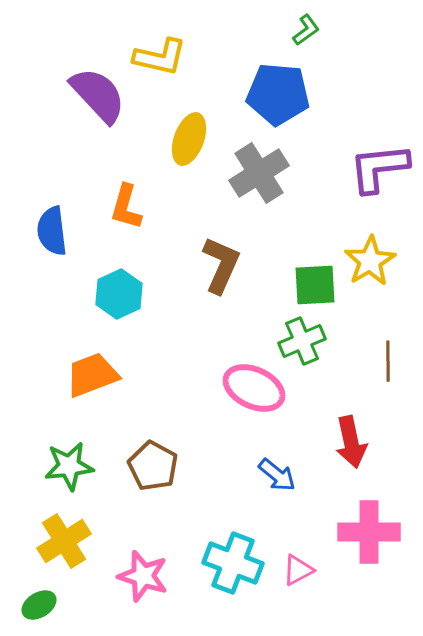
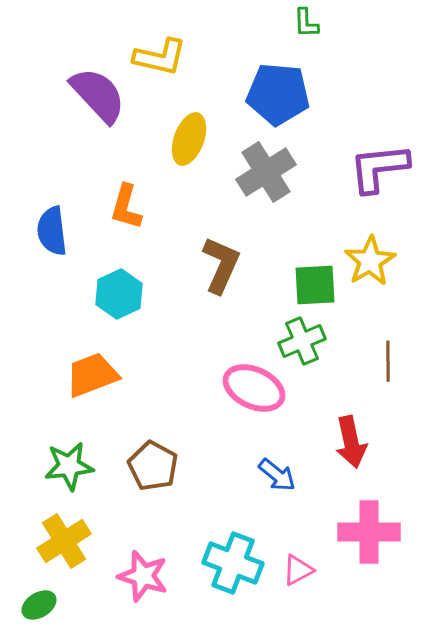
green L-shape: moved 7 px up; rotated 124 degrees clockwise
gray cross: moved 7 px right, 1 px up
